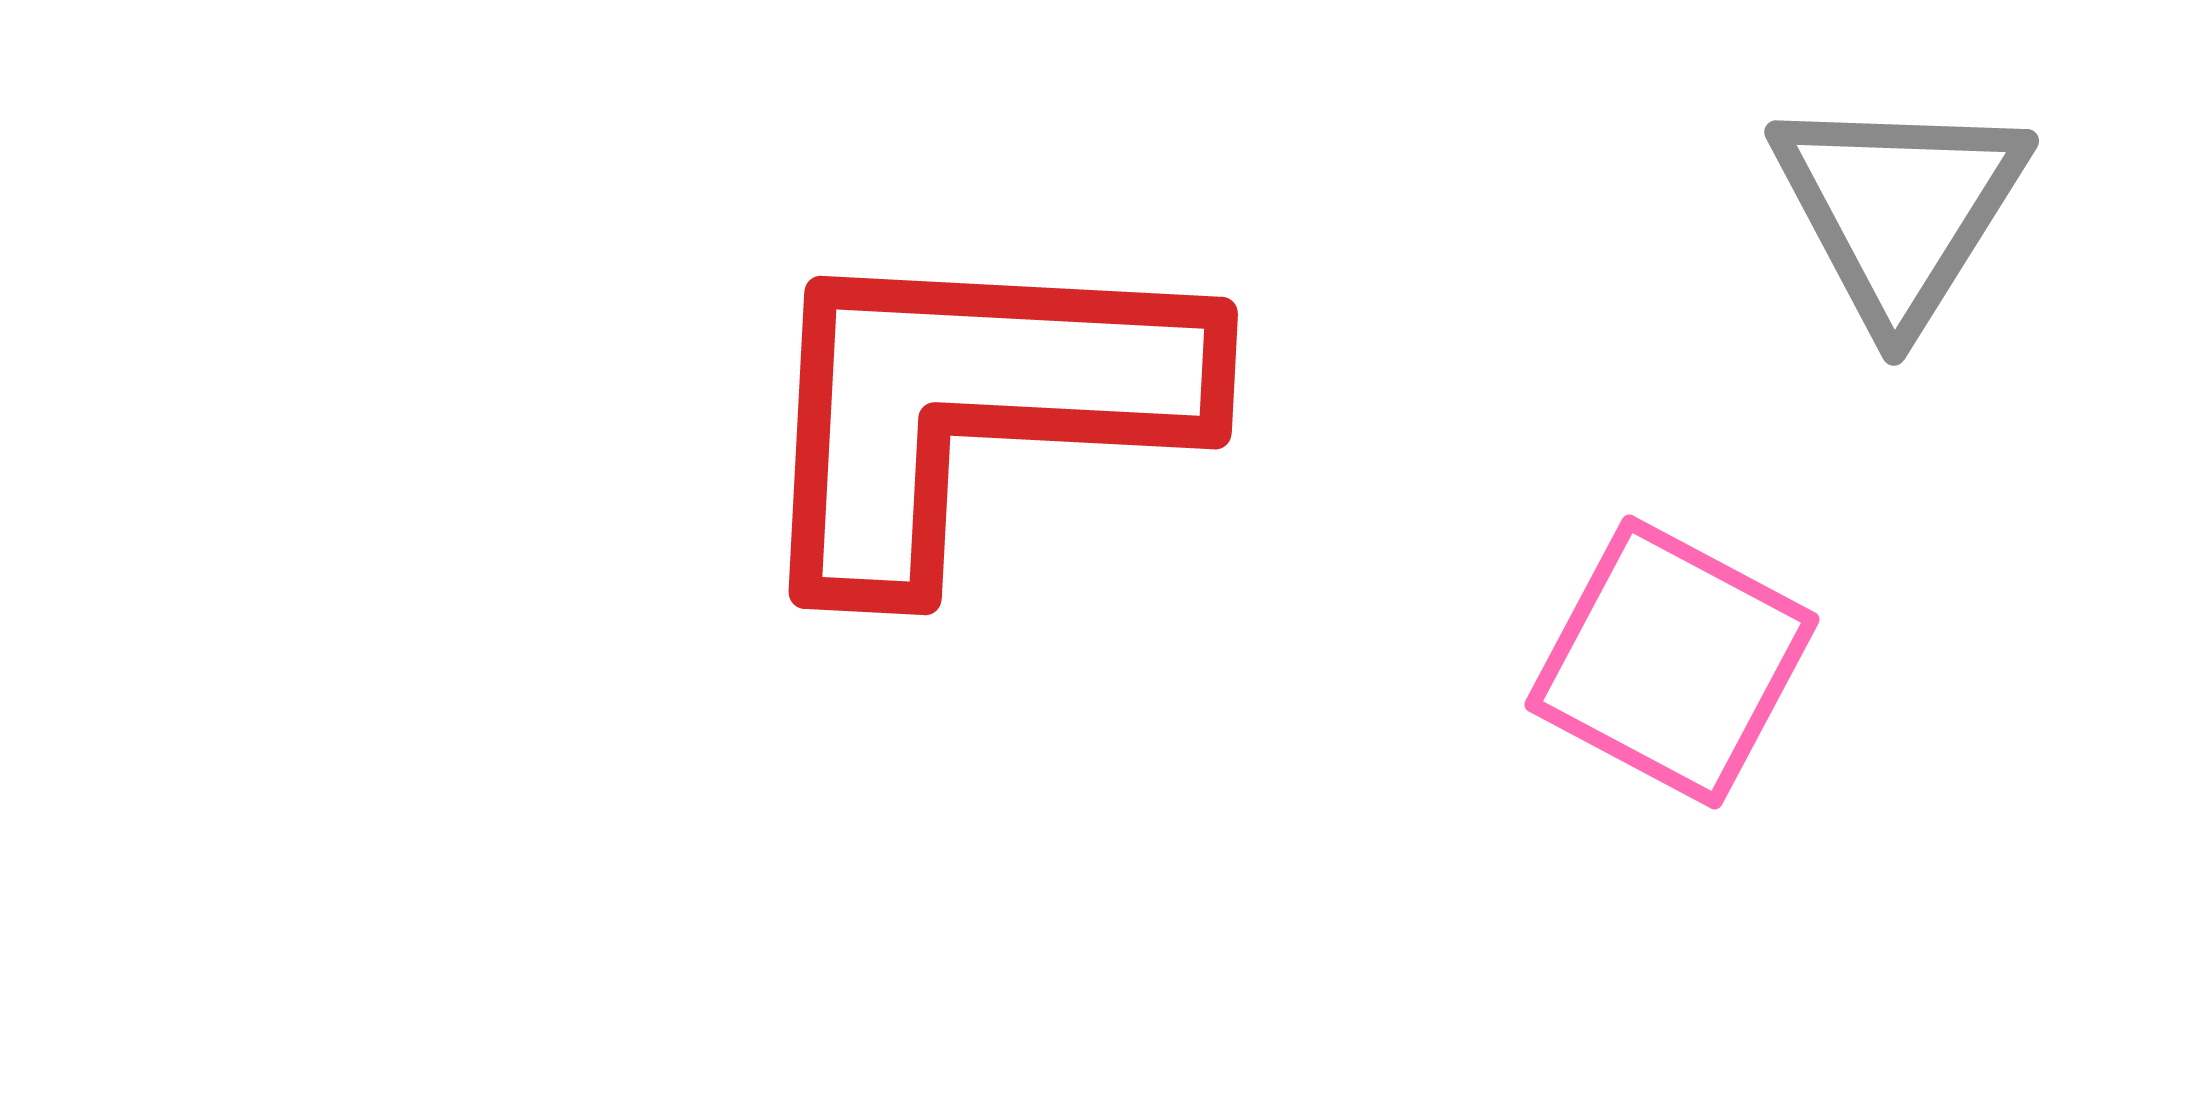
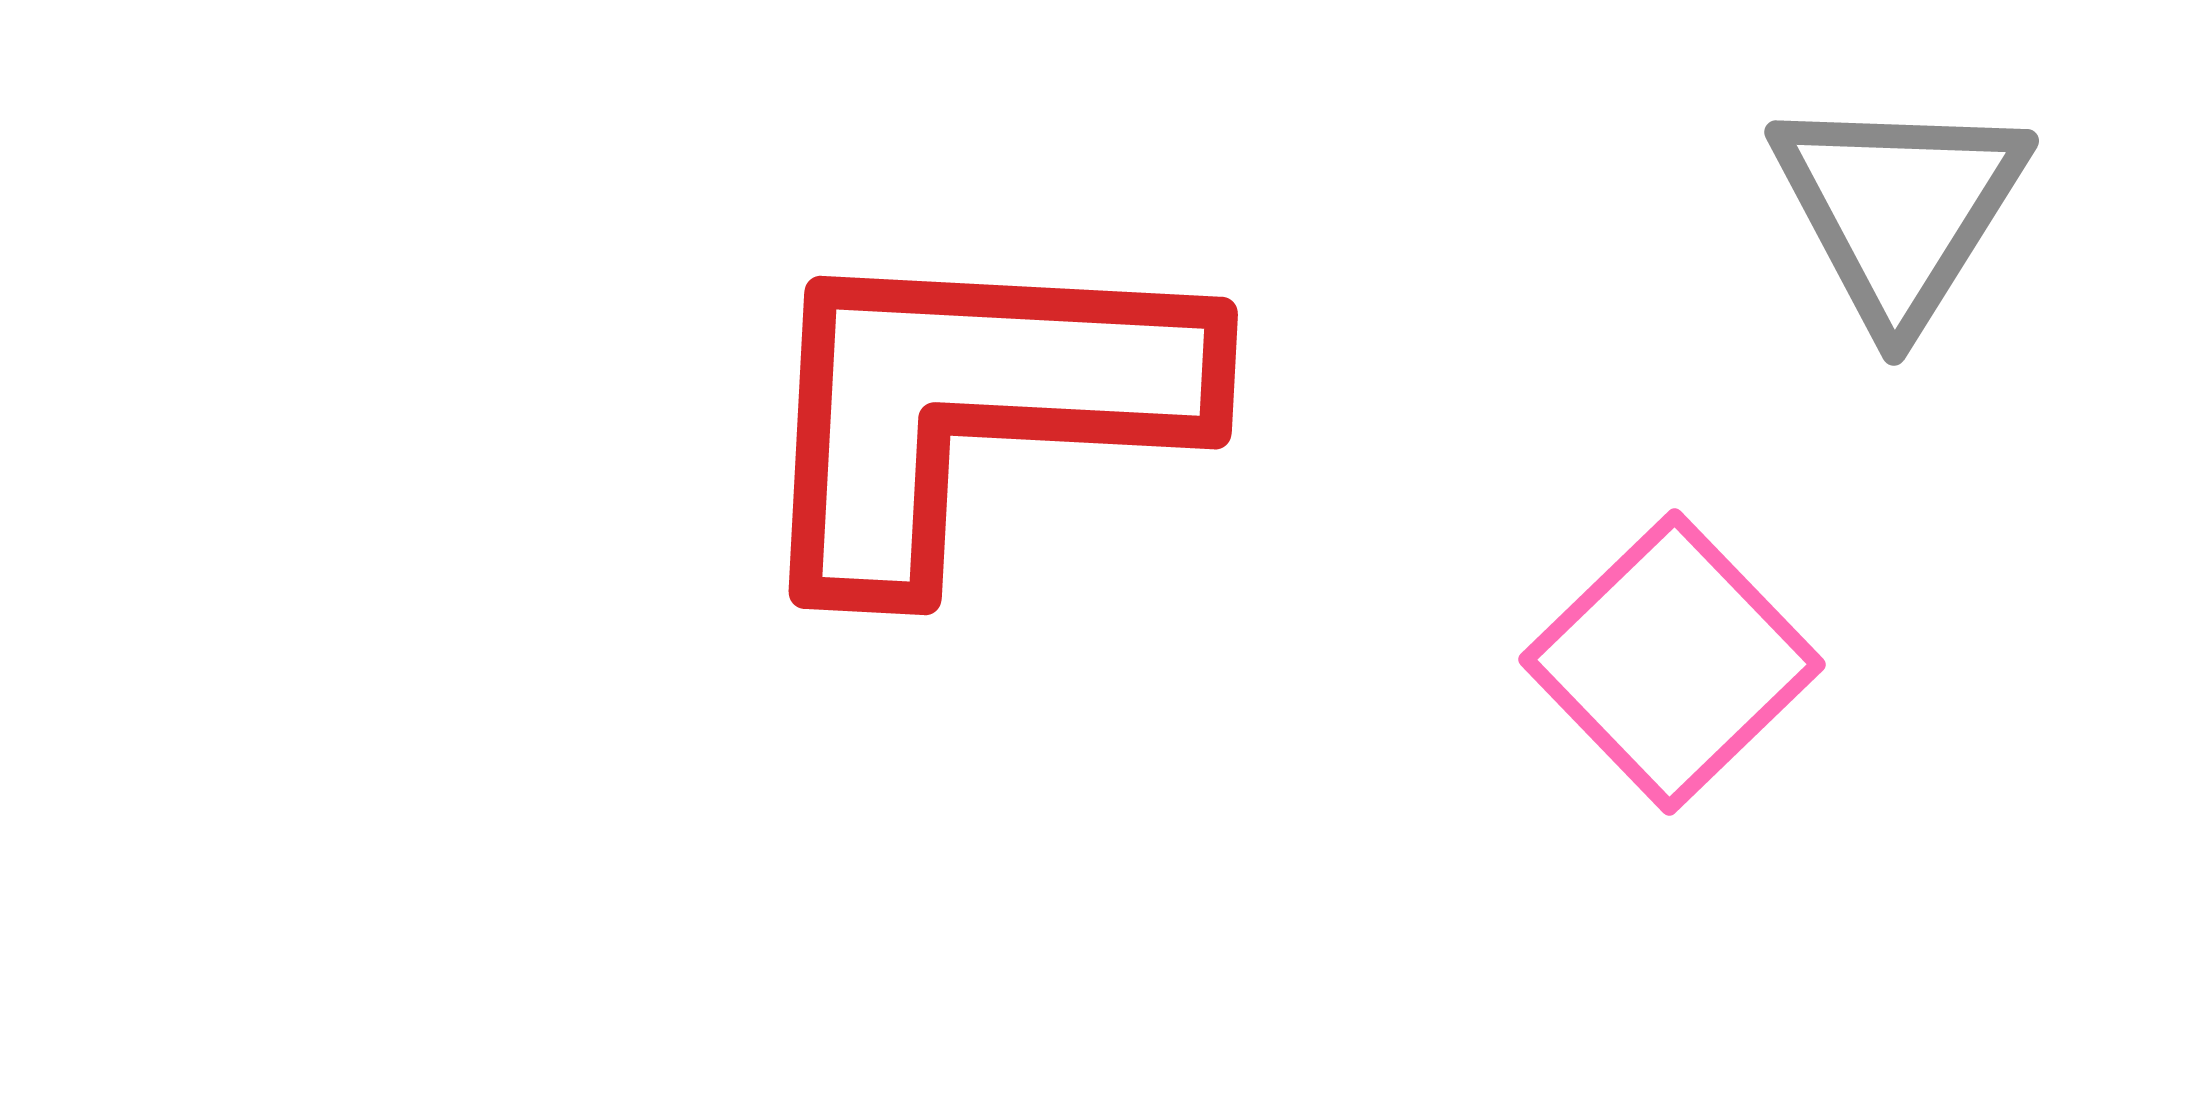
pink square: rotated 18 degrees clockwise
